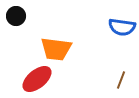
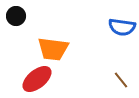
orange trapezoid: moved 3 px left
brown line: rotated 60 degrees counterclockwise
